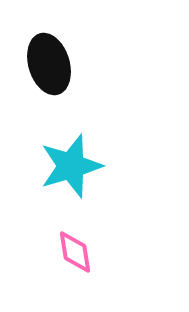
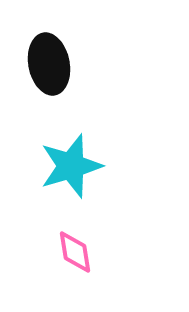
black ellipse: rotated 6 degrees clockwise
